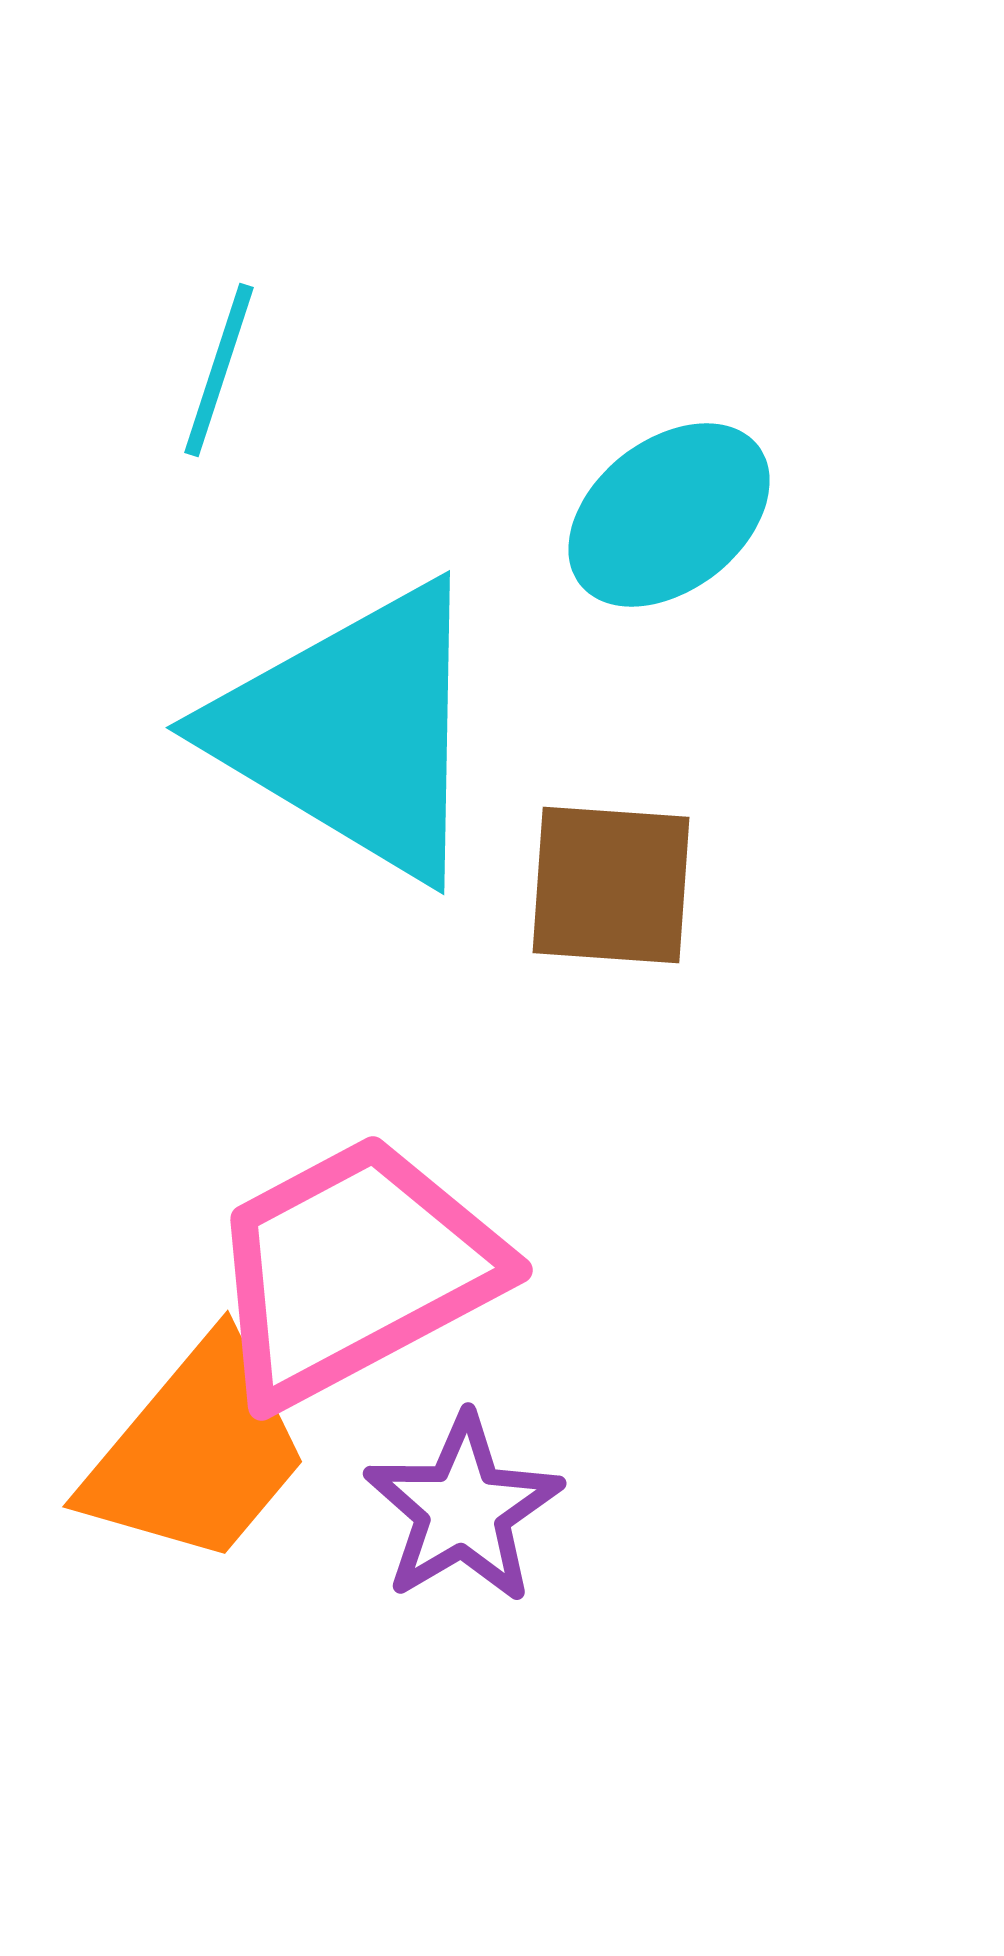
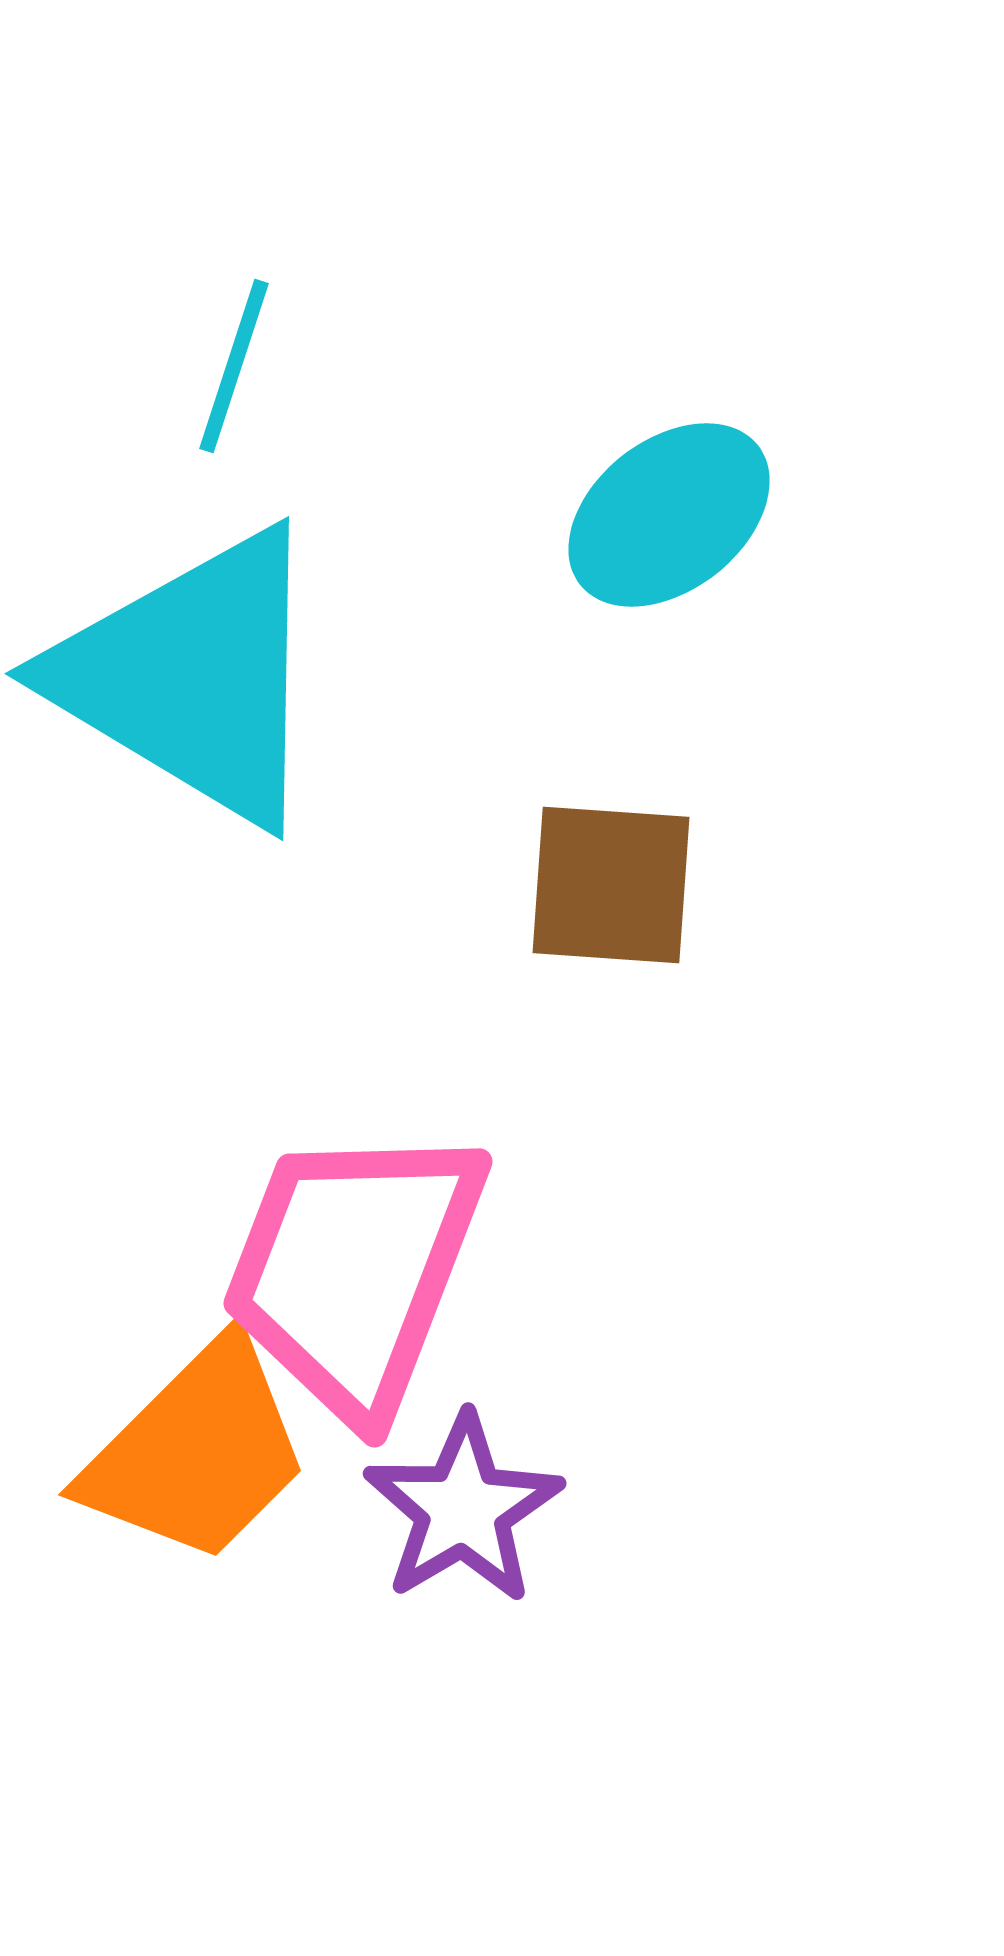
cyan line: moved 15 px right, 4 px up
cyan triangle: moved 161 px left, 54 px up
pink trapezoid: rotated 41 degrees counterclockwise
orange trapezoid: rotated 5 degrees clockwise
